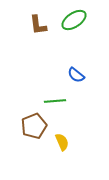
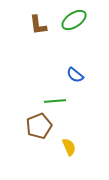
blue semicircle: moved 1 px left
brown pentagon: moved 5 px right
yellow semicircle: moved 7 px right, 5 px down
